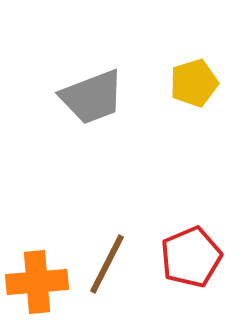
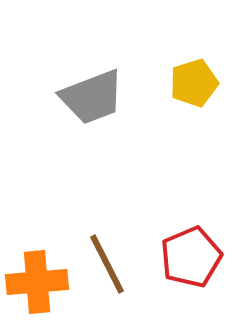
brown line: rotated 54 degrees counterclockwise
